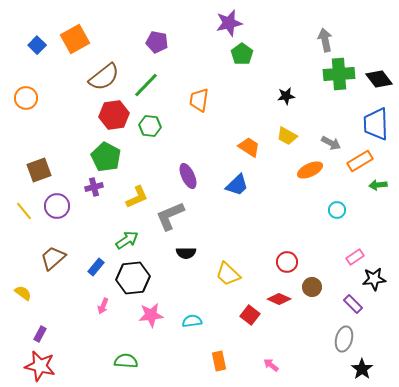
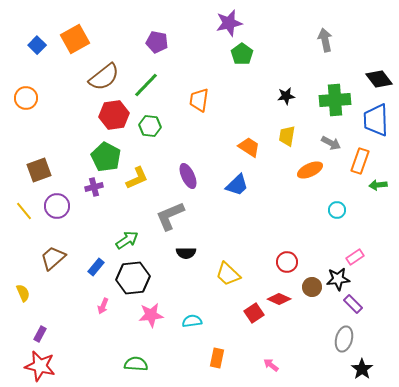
green cross at (339, 74): moved 4 px left, 26 px down
blue trapezoid at (376, 124): moved 4 px up
yellow trapezoid at (287, 136): rotated 70 degrees clockwise
orange rectangle at (360, 161): rotated 40 degrees counterclockwise
yellow L-shape at (137, 197): moved 19 px up
black star at (374, 279): moved 36 px left
yellow semicircle at (23, 293): rotated 30 degrees clockwise
red square at (250, 315): moved 4 px right, 2 px up; rotated 18 degrees clockwise
green semicircle at (126, 361): moved 10 px right, 3 px down
orange rectangle at (219, 361): moved 2 px left, 3 px up; rotated 24 degrees clockwise
